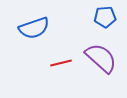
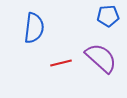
blue pentagon: moved 3 px right, 1 px up
blue semicircle: rotated 64 degrees counterclockwise
